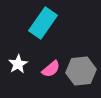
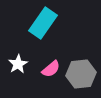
gray hexagon: moved 3 px down
